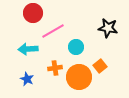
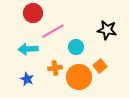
black star: moved 1 px left, 2 px down
